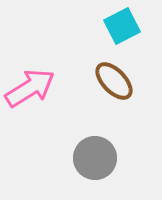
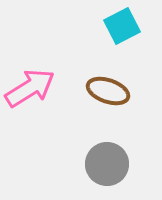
brown ellipse: moved 6 px left, 10 px down; rotated 27 degrees counterclockwise
gray circle: moved 12 px right, 6 px down
